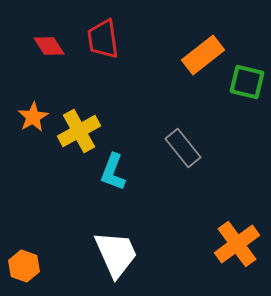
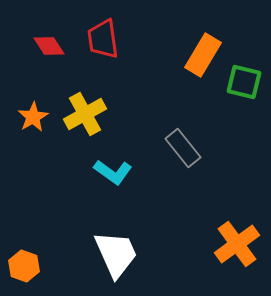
orange rectangle: rotated 21 degrees counterclockwise
green square: moved 3 px left
yellow cross: moved 6 px right, 17 px up
cyan L-shape: rotated 75 degrees counterclockwise
